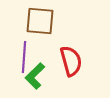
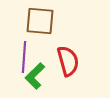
red semicircle: moved 3 px left
